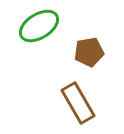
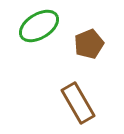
brown pentagon: moved 8 px up; rotated 12 degrees counterclockwise
